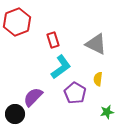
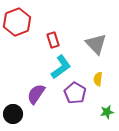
gray triangle: rotated 20 degrees clockwise
purple semicircle: moved 3 px right, 3 px up; rotated 10 degrees counterclockwise
black circle: moved 2 px left
